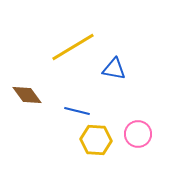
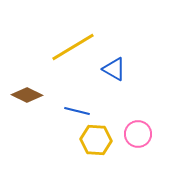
blue triangle: rotated 20 degrees clockwise
brown diamond: rotated 28 degrees counterclockwise
